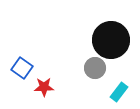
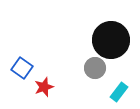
red star: rotated 18 degrees counterclockwise
